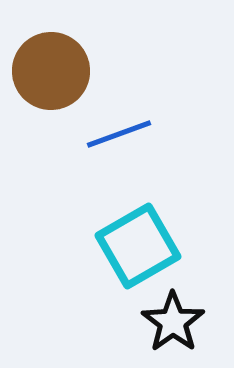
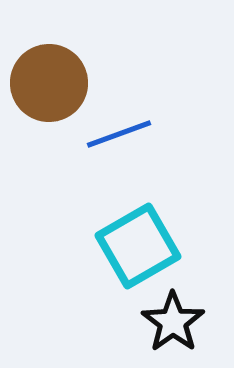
brown circle: moved 2 px left, 12 px down
